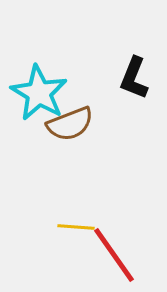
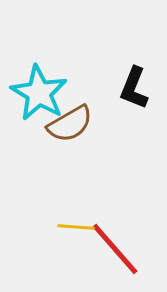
black L-shape: moved 10 px down
brown semicircle: rotated 9 degrees counterclockwise
red line: moved 1 px right, 6 px up; rotated 6 degrees counterclockwise
